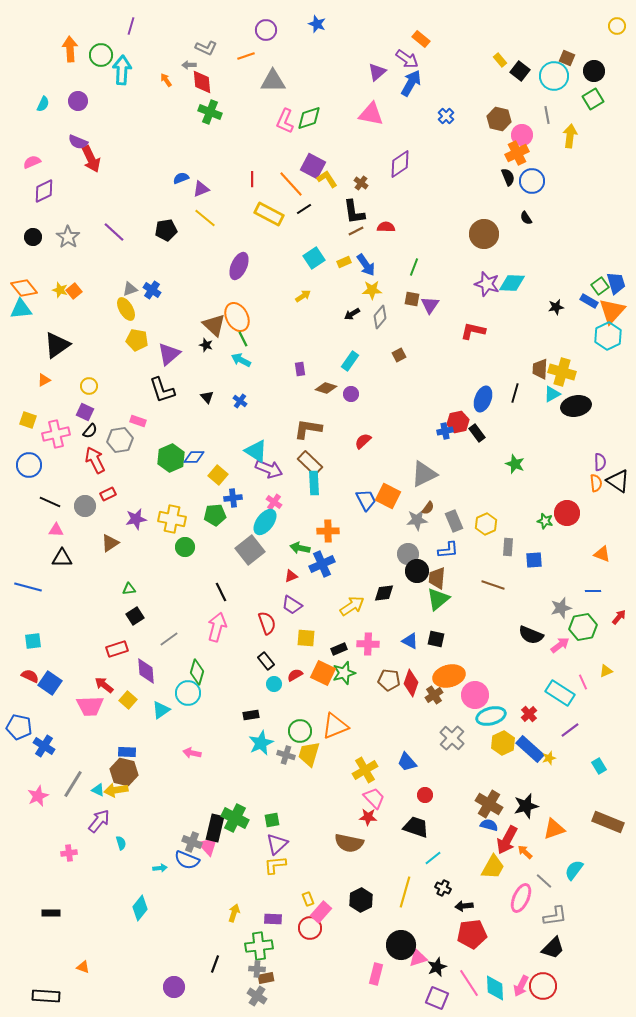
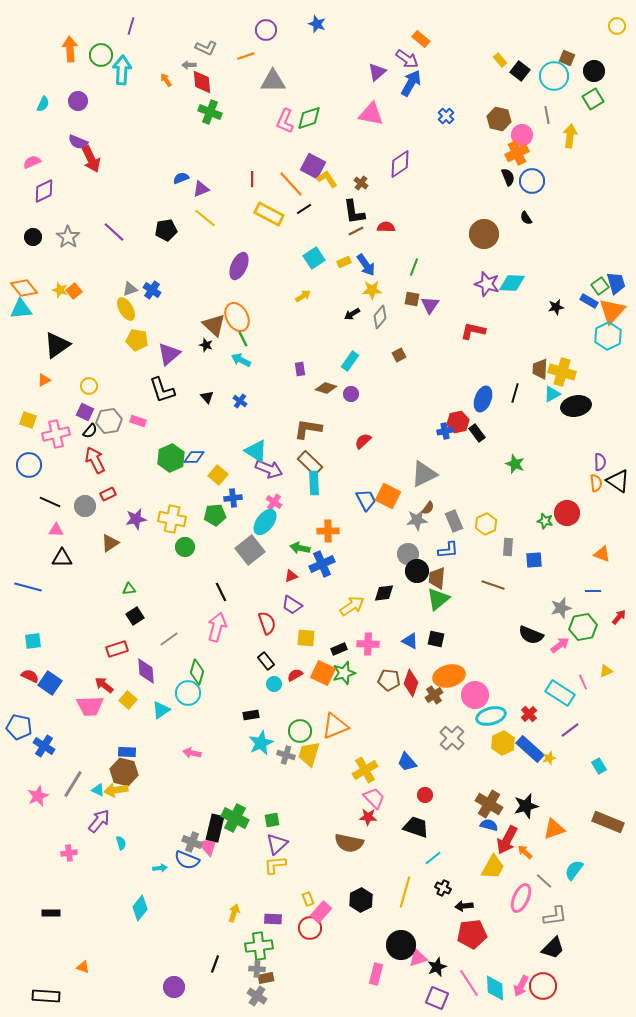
gray hexagon at (120, 440): moved 11 px left, 19 px up
